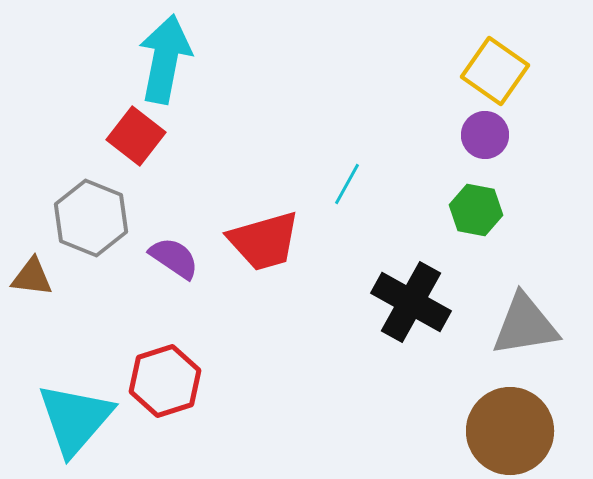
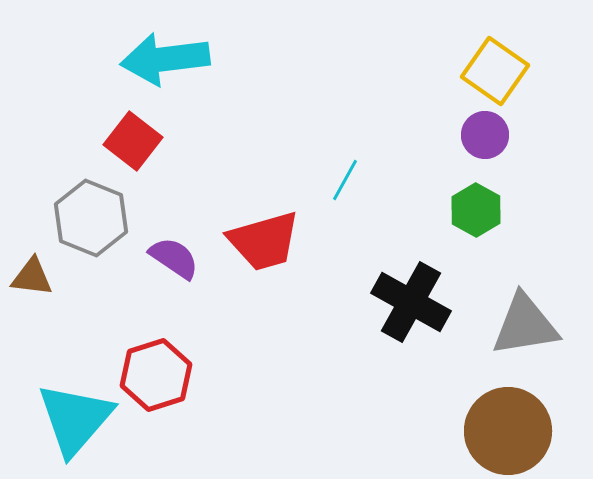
cyan arrow: rotated 108 degrees counterclockwise
red square: moved 3 px left, 5 px down
cyan line: moved 2 px left, 4 px up
green hexagon: rotated 18 degrees clockwise
red hexagon: moved 9 px left, 6 px up
brown circle: moved 2 px left
